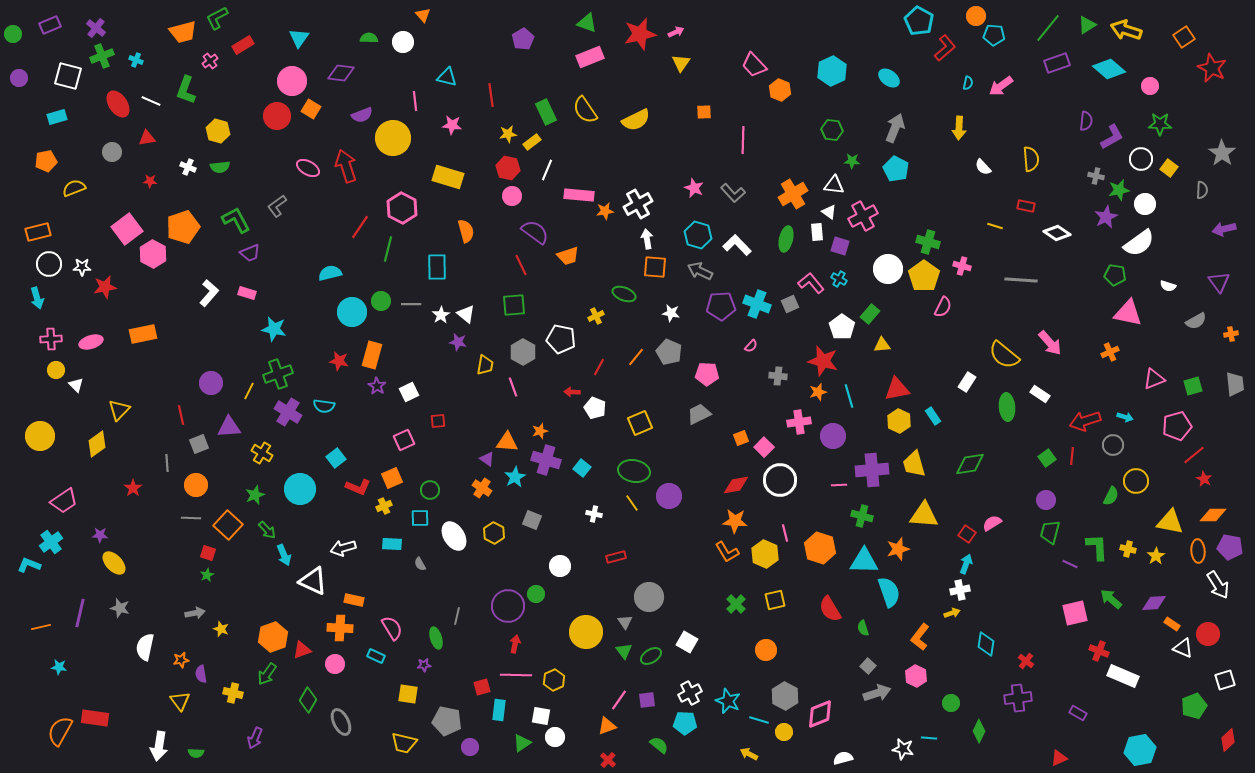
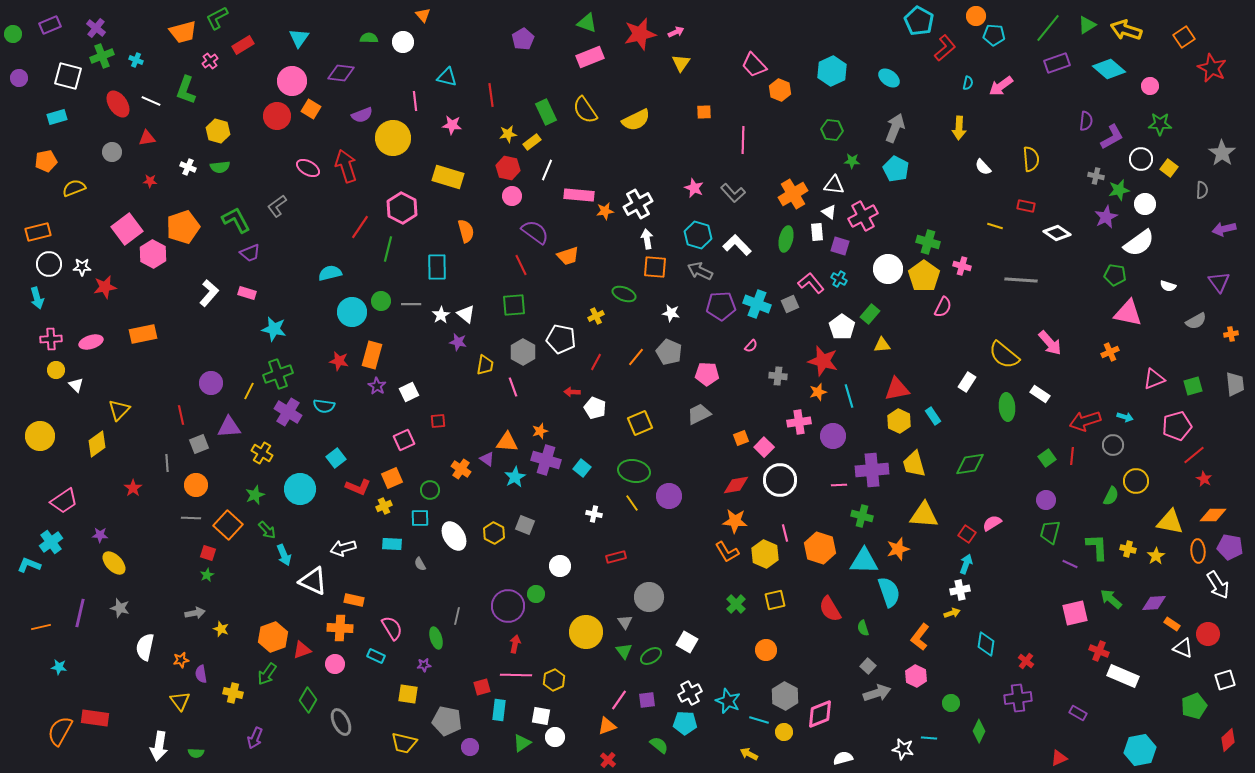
red line at (599, 367): moved 3 px left, 5 px up
orange cross at (482, 488): moved 21 px left, 19 px up
gray square at (532, 520): moved 7 px left, 5 px down
